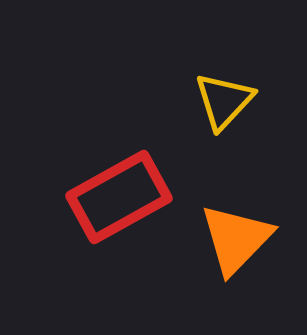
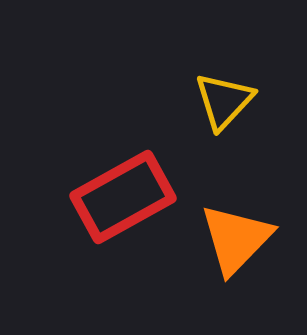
red rectangle: moved 4 px right
